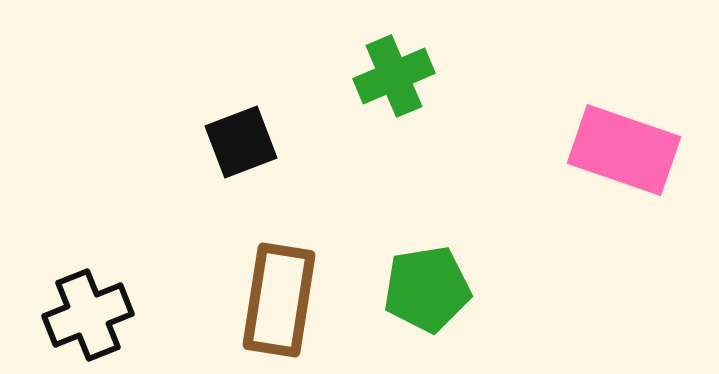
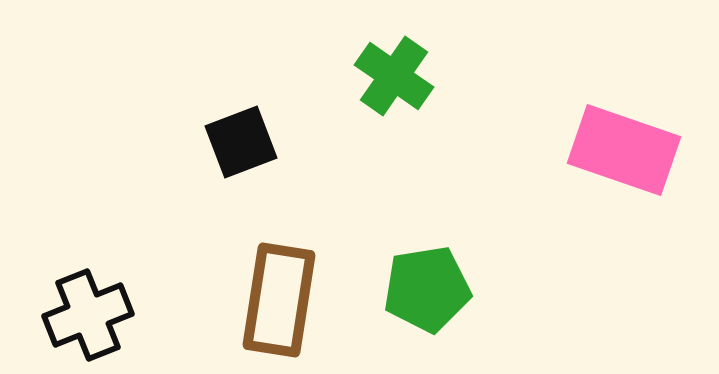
green cross: rotated 32 degrees counterclockwise
